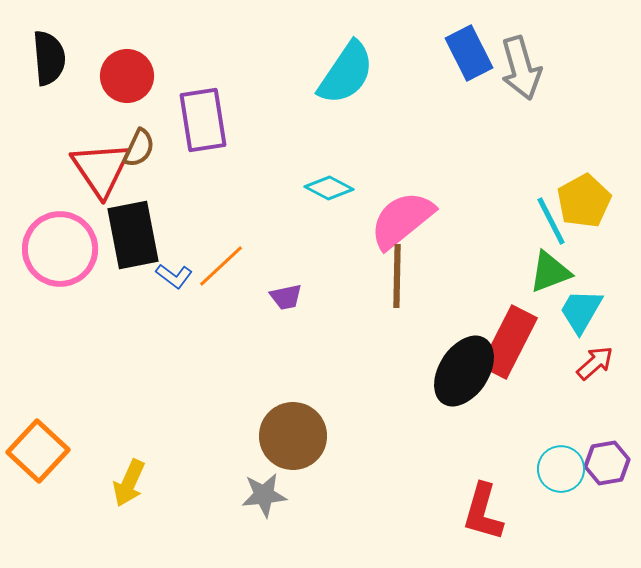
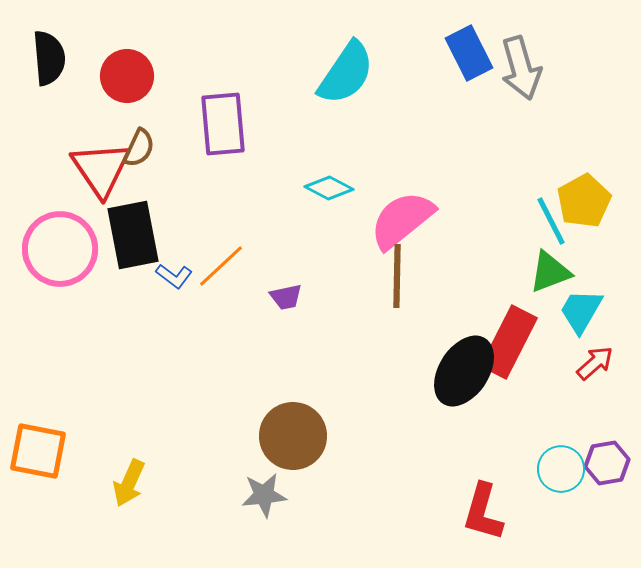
purple rectangle: moved 20 px right, 4 px down; rotated 4 degrees clockwise
orange square: rotated 32 degrees counterclockwise
